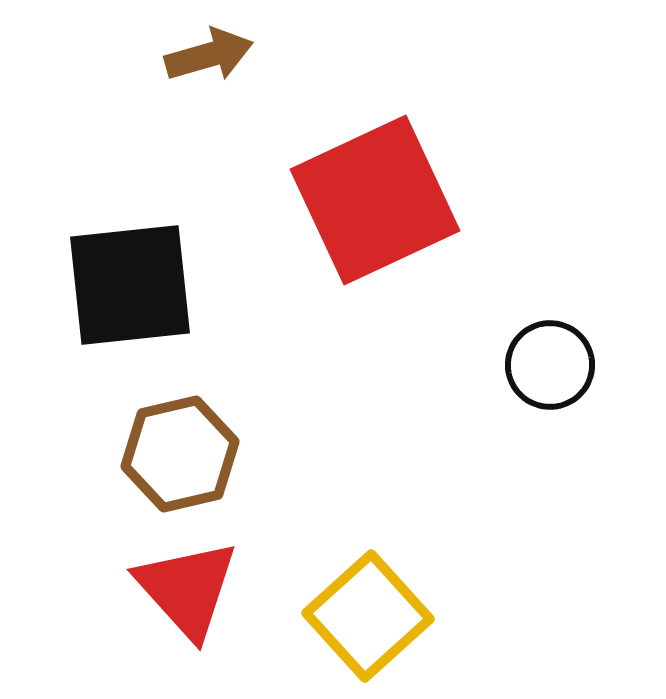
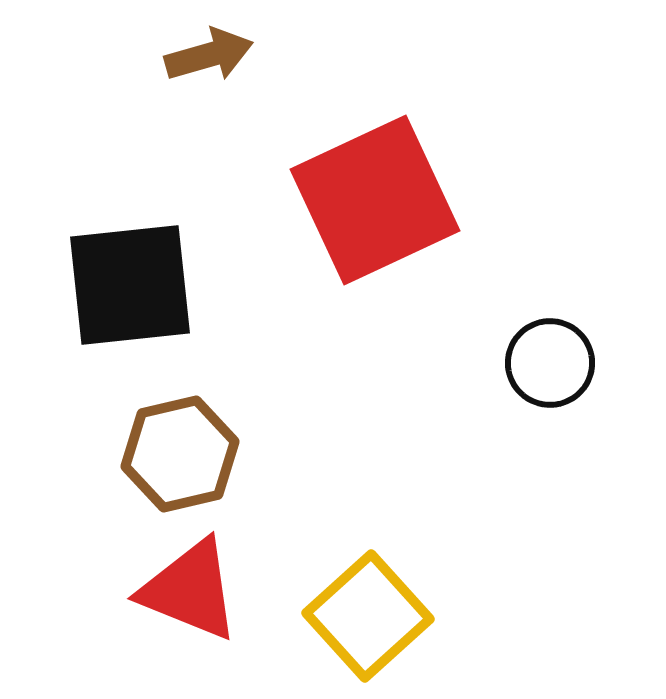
black circle: moved 2 px up
red triangle: moved 3 px right, 1 px down; rotated 26 degrees counterclockwise
